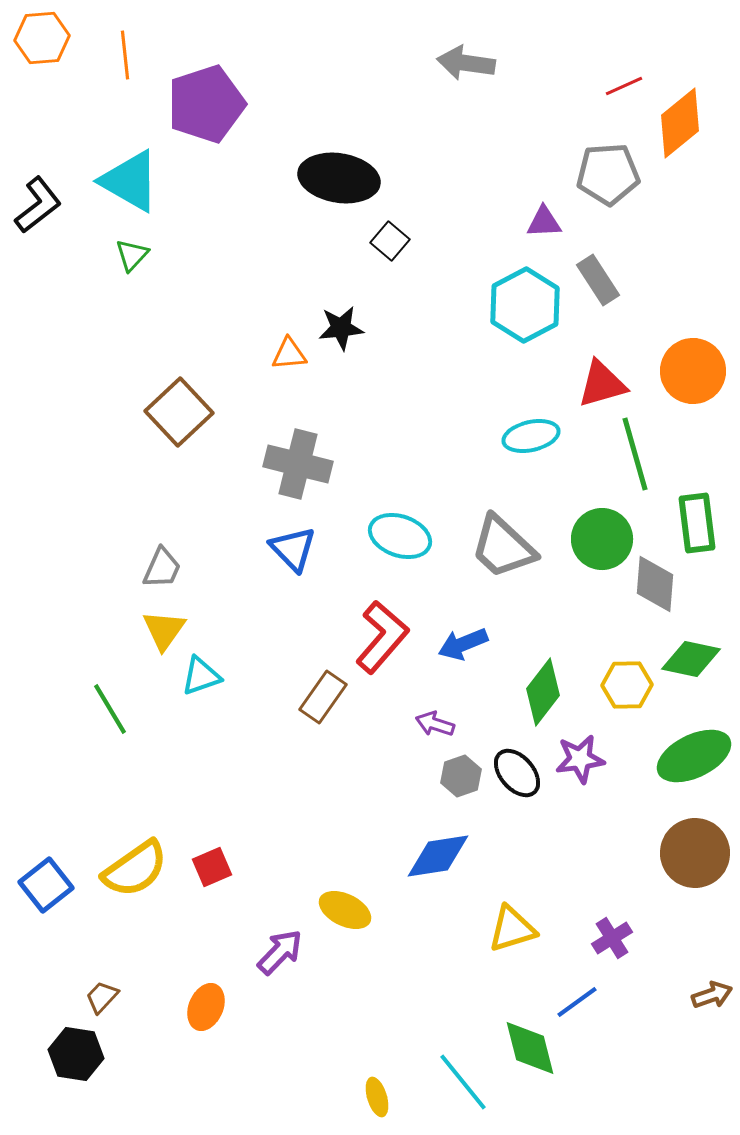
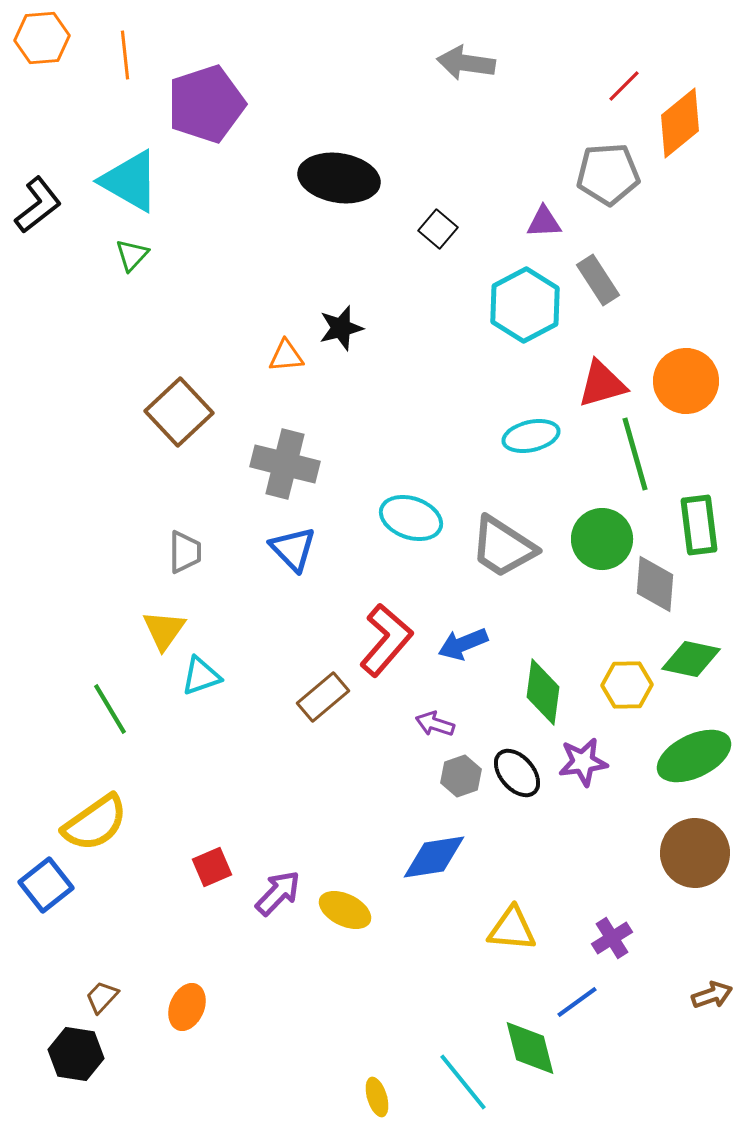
red line at (624, 86): rotated 21 degrees counterclockwise
black square at (390, 241): moved 48 px right, 12 px up
black star at (341, 328): rotated 9 degrees counterclockwise
orange triangle at (289, 354): moved 3 px left, 2 px down
orange circle at (693, 371): moved 7 px left, 10 px down
gray cross at (298, 464): moved 13 px left
green rectangle at (697, 523): moved 2 px right, 2 px down
cyan ellipse at (400, 536): moved 11 px right, 18 px up
gray trapezoid at (503, 547): rotated 10 degrees counterclockwise
gray trapezoid at (162, 568): moved 23 px right, 16 px up; rotated 24 degrees counterclockwise
red L-shape at (382, 637): moved 4 px right, 3 px down
green diamond at (543, 692): rotated 30 degrees counterclockwise
brown rectangle at (323, 697): rotated 15 degrees clockwise
purple star at (580, 759): moved 3 px right, 3 px down
blue diamond at (438, 856): moved 4 px left, 1 px down
yellow semicircle at (135, 869): moved 40 px left, 46 px up
yellow triangle at (512, 929): rotated 22 degrees clockwise
purple arrow at (280, 952): moved 2 px left, 59 px up
orange ellipse at (206, 1007): moved 19 px left
